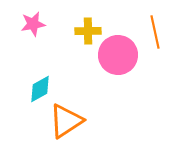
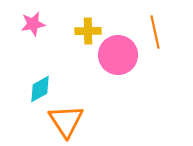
orange triangle: rotated 30 degrees counterclockwise
